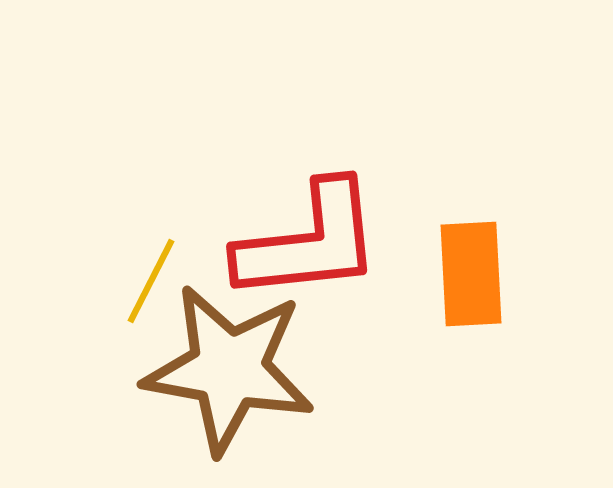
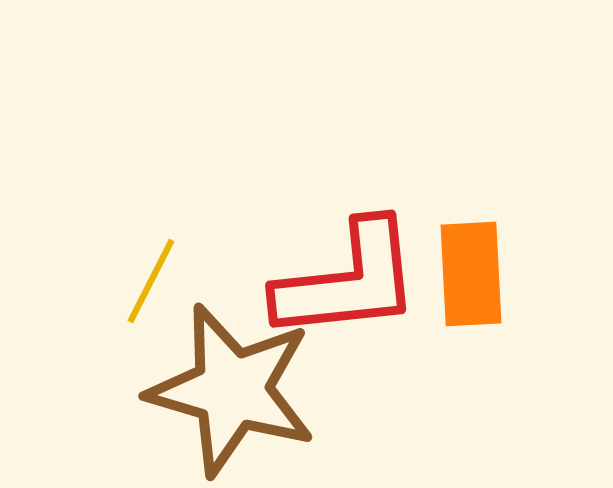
red L-shape: moved 39 px right, 39 px down
brown star: moved 3 px right, 21 px down; rotated 6 degrees clockwise
